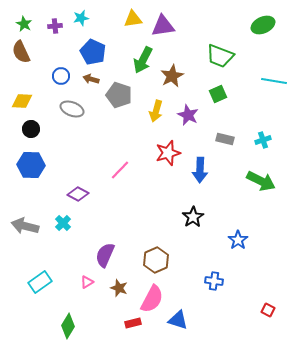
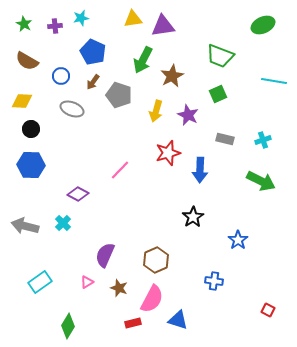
brown semicircle at (21, 52): moved 6 px right, 9 px down; rotated 35 degrees counterclockwise
brown arrow at (91, 79): moved 2 px right, 3 px down; rotated 70 degrees counterclockwise
